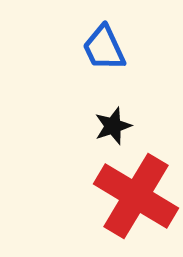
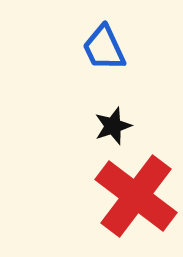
red cross: rotated 6 degrees clockwise
